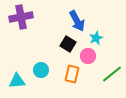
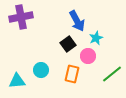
black square: rotated 21 degrees clockwise
